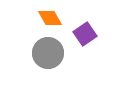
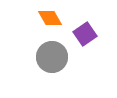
gray circle: moved 4 px right, 4 px down
